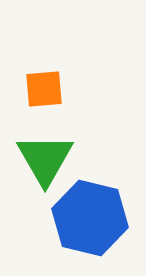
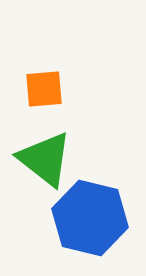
green triangle: rotated 22 degrees counterclockwise
